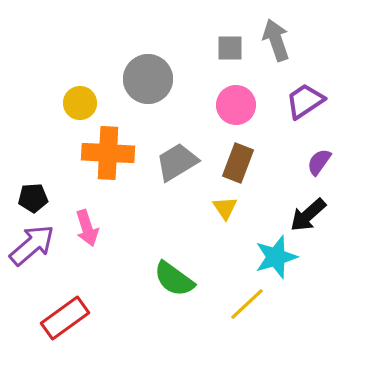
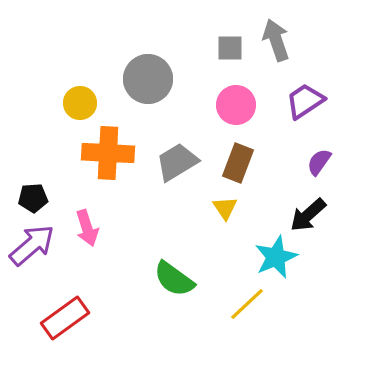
cyan star: rotated 6 degrees counterclockwise
